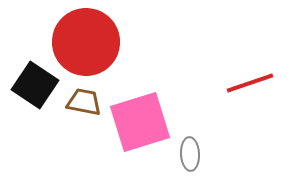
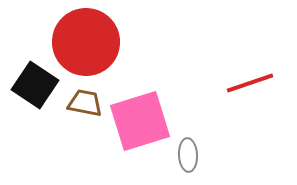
brown trapezoid: moved 1 px right, 1 px down
pink square: moved 1 px up
gray ellipse: moved 2 px left, 1 px down
